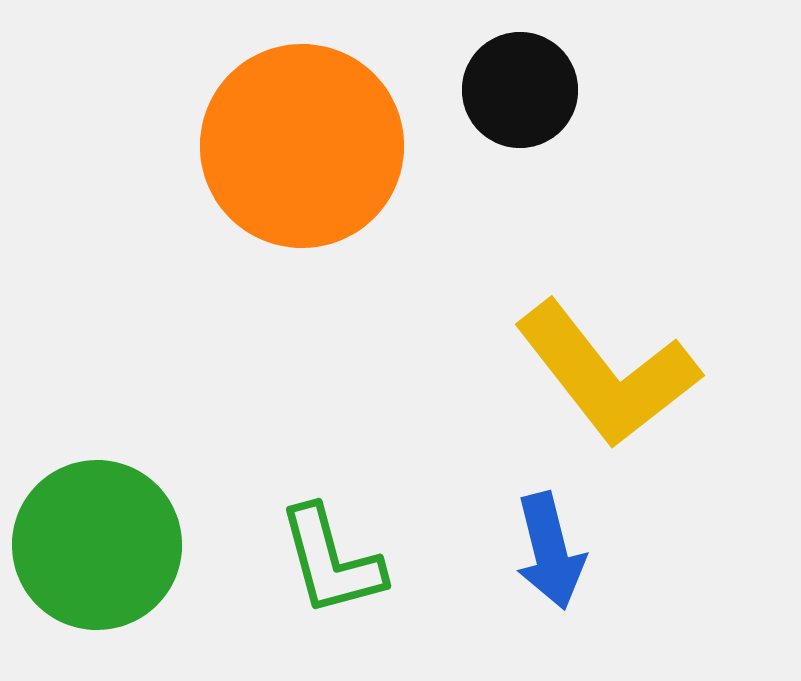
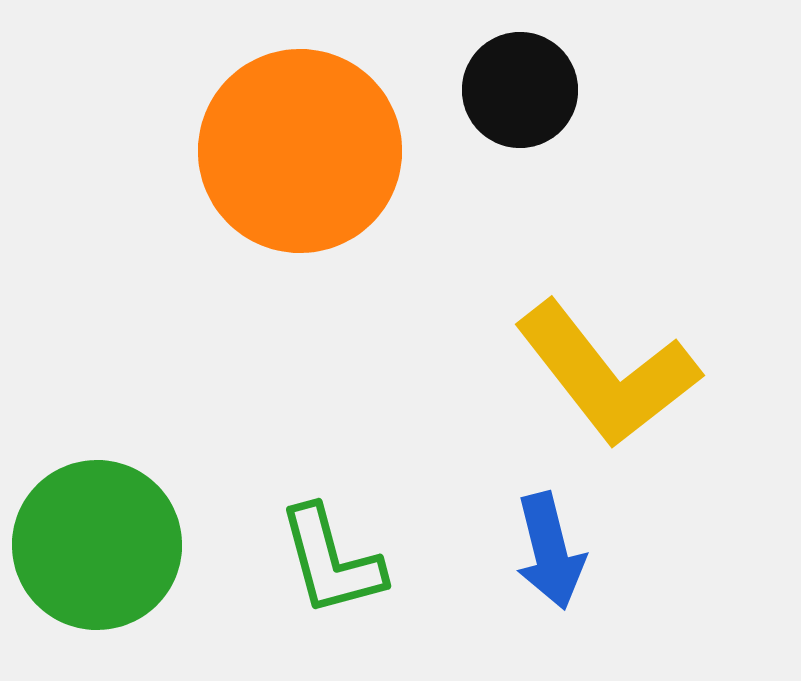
orange circle: moved 2 px left, 5 px down
